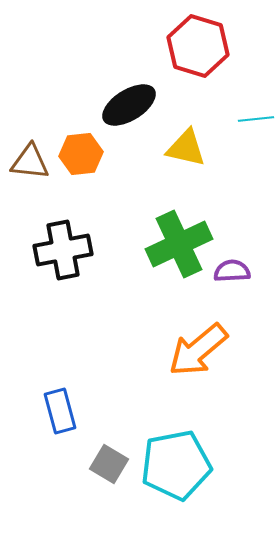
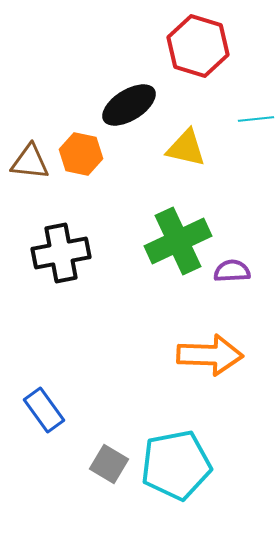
orange hexagon: rotated 18 degrees clockwise
green cross: moved 1 px left, 3 px up
black cross: moved 2 px left, 3 px down
orange arrow: moved 12 px right, 5 px down; rotated 138 degrees counterclockwise
blue rectangle: moved 16 px left, 1 px up; rotated 21 degrees counterclockwise
